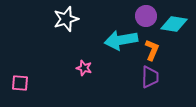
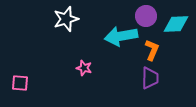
cyan diamond: moved 2 px right; rotated 12 degrees counterclockwise
cyan arrow: moved 4 px up
purple trapezoid: moved 1 px down
